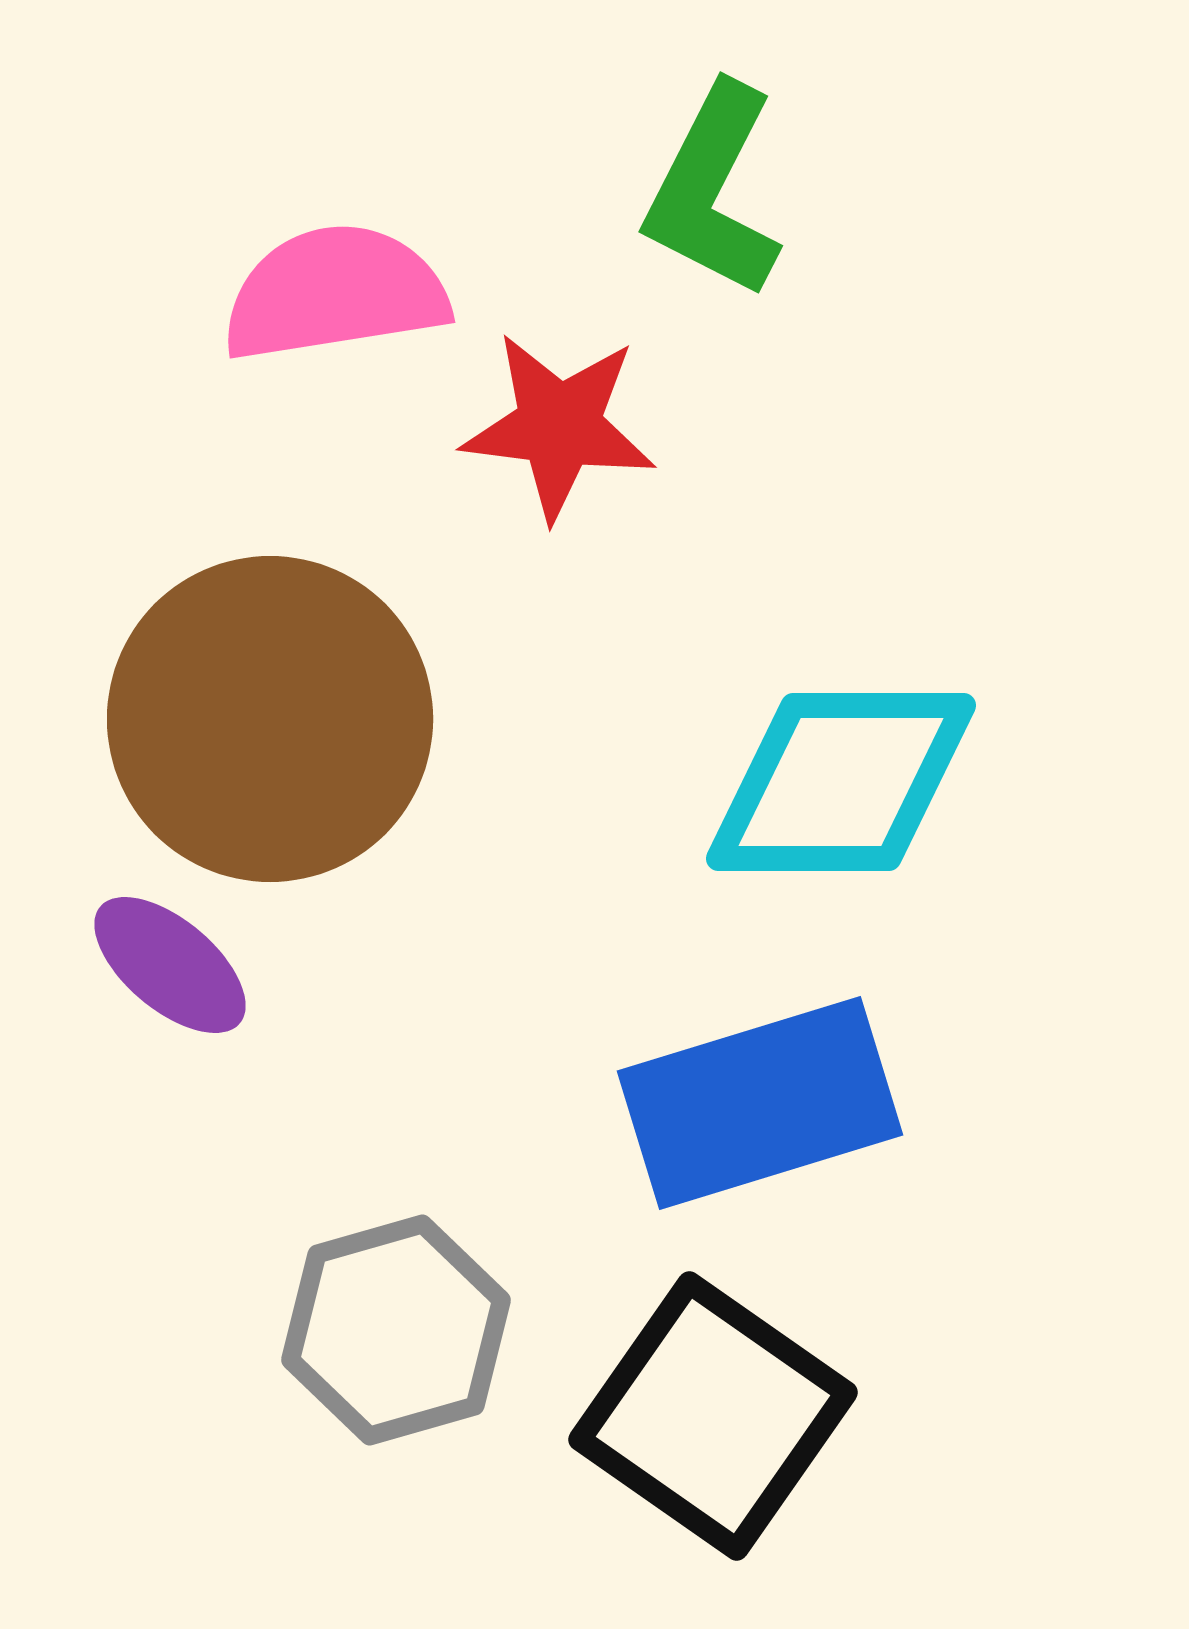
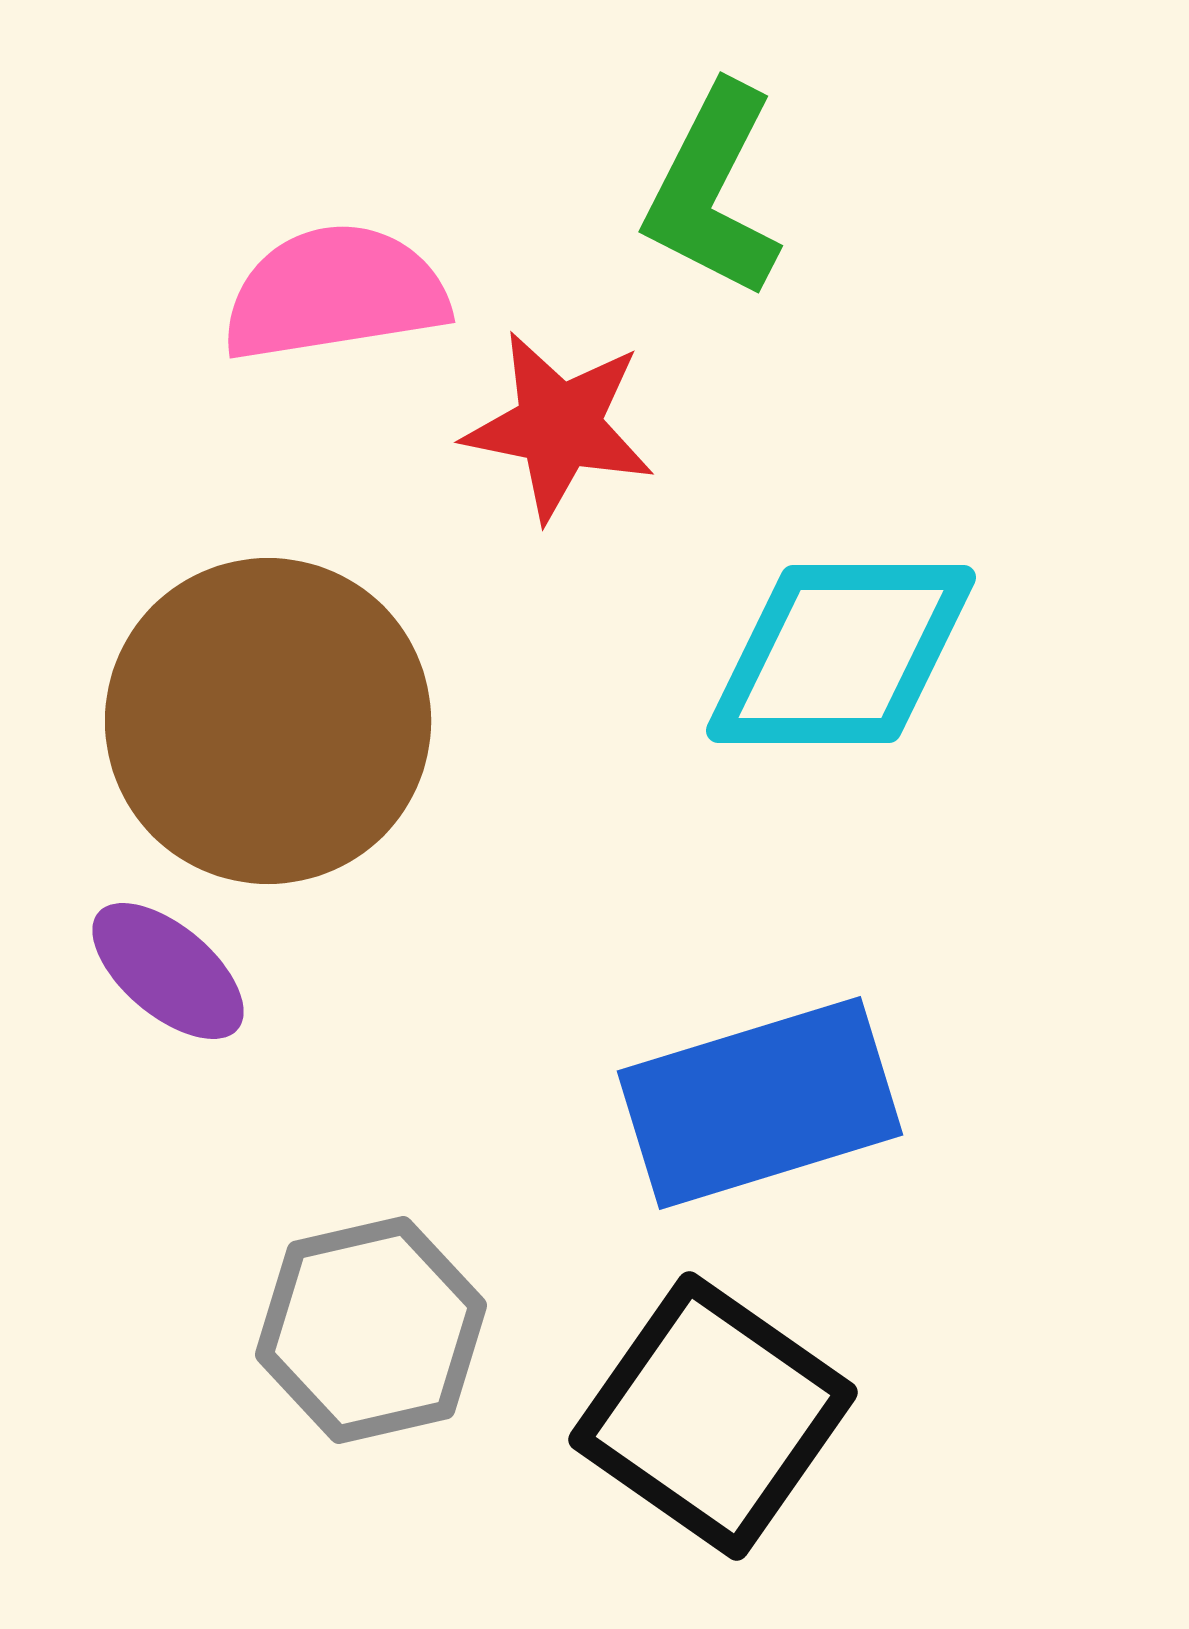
red star: rotated 4 degrees clockwise
brown circle: moved 2 px left, 2 px down
cyan diamond: moved 128 px up
purple ellipse: moved 2 px left, 6 px down
gray hexagon: moved 25 px left; rotated 3 degrees clockwise
